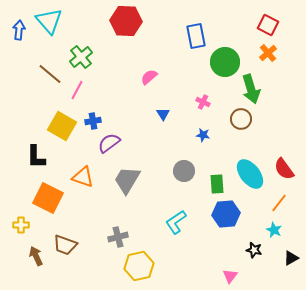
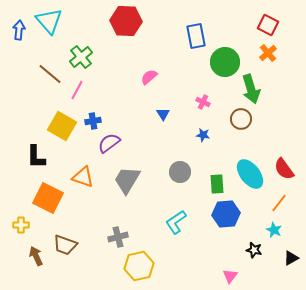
gray circle: moved 4 px left, 1 px down
